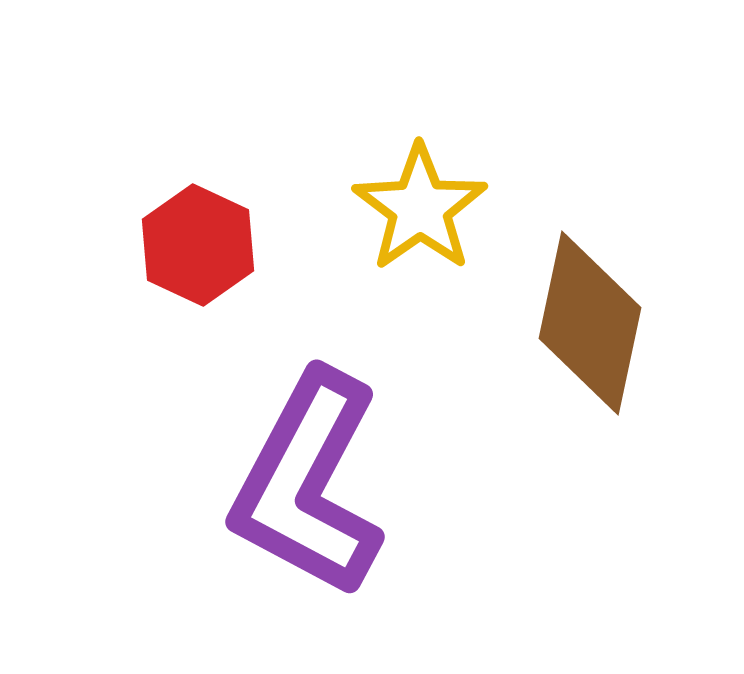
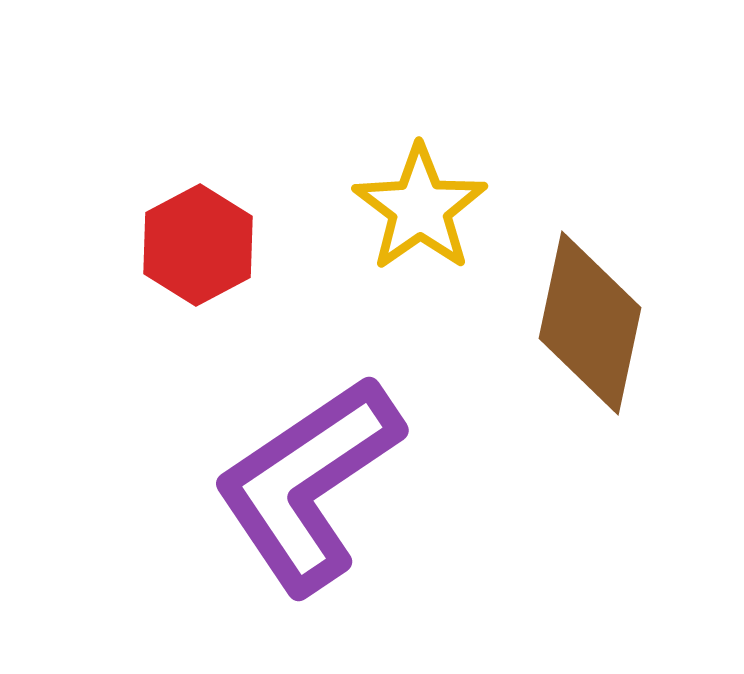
red hexagon: rotated 7 degrees clockwise
purple L-shape: rotated 28 degrees clockwise
